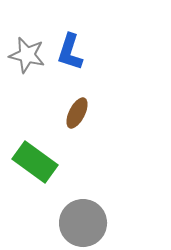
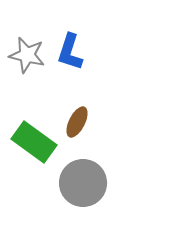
brown ellipse: moved 9 px down
green rectangle: moved 1 px left, 20 px up
gray circle: moved 40 px up
